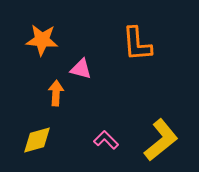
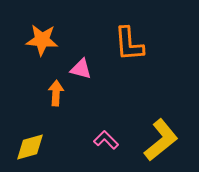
orange L-shape: moved 8 px left
yellow diamond: moved 7 px left, 7 px down
